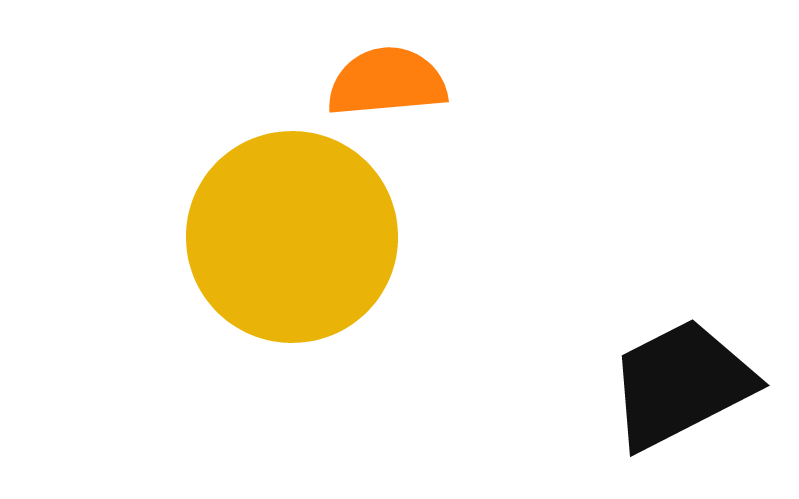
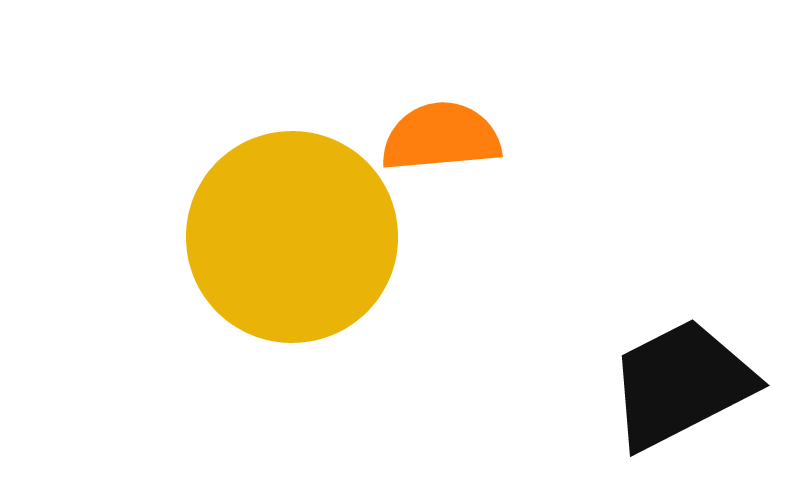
orange semicircle: moved 54 px right, 55 px down
